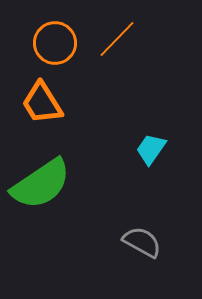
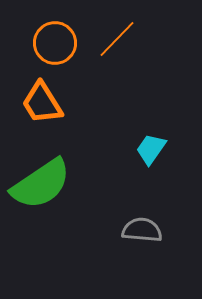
gray semicircle: moved 12 px up; rotated 24 degrees counterclockwise
